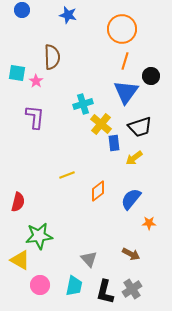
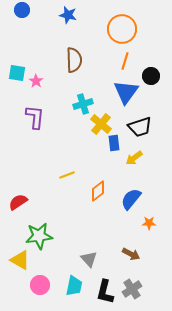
brown semicircle: moved 22 px right, 3 px down
red semicircle: rotated 138 degrees counterclockwise
